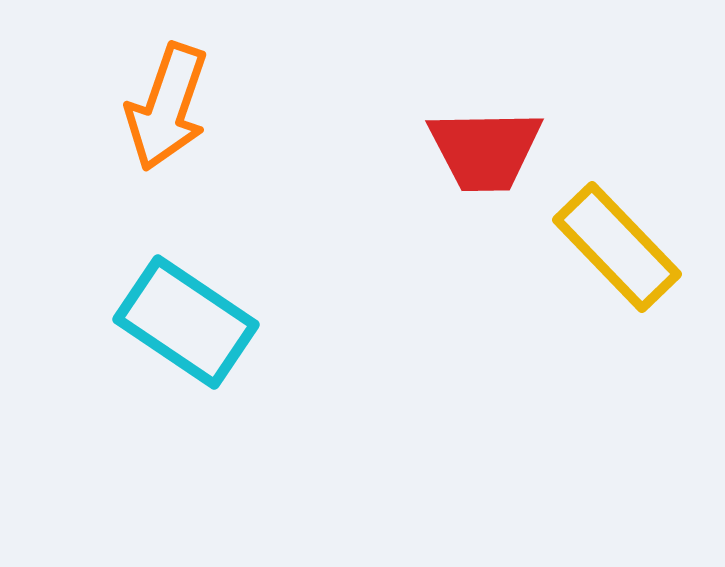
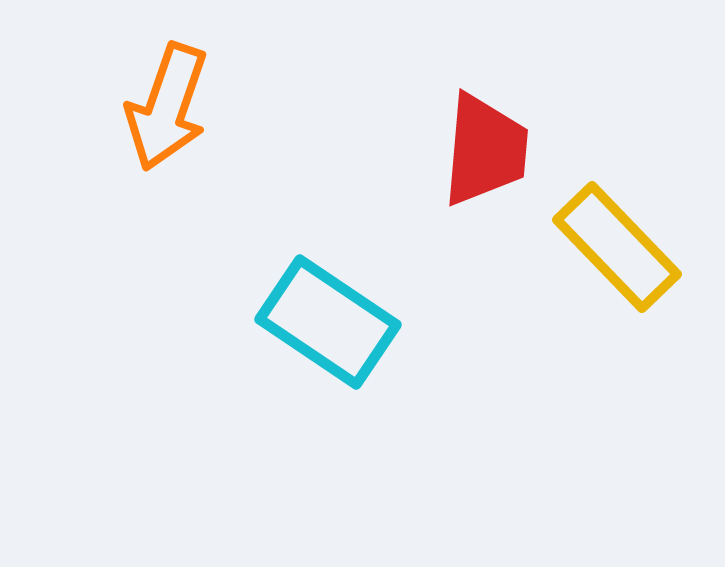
red trapezoid: rotated 84 degrees counterclockwise
cyan rectangle: moved 142 px right
